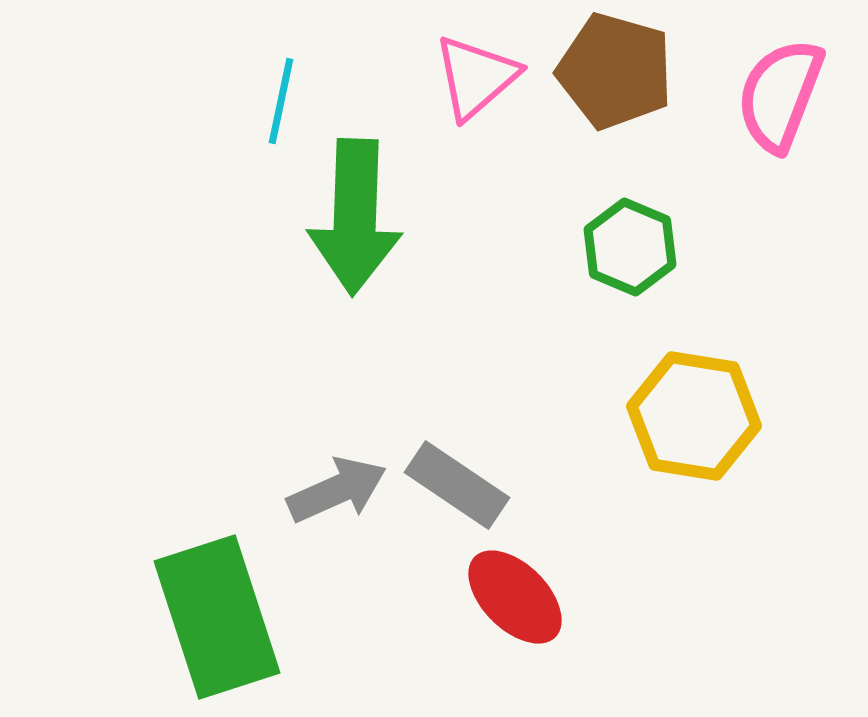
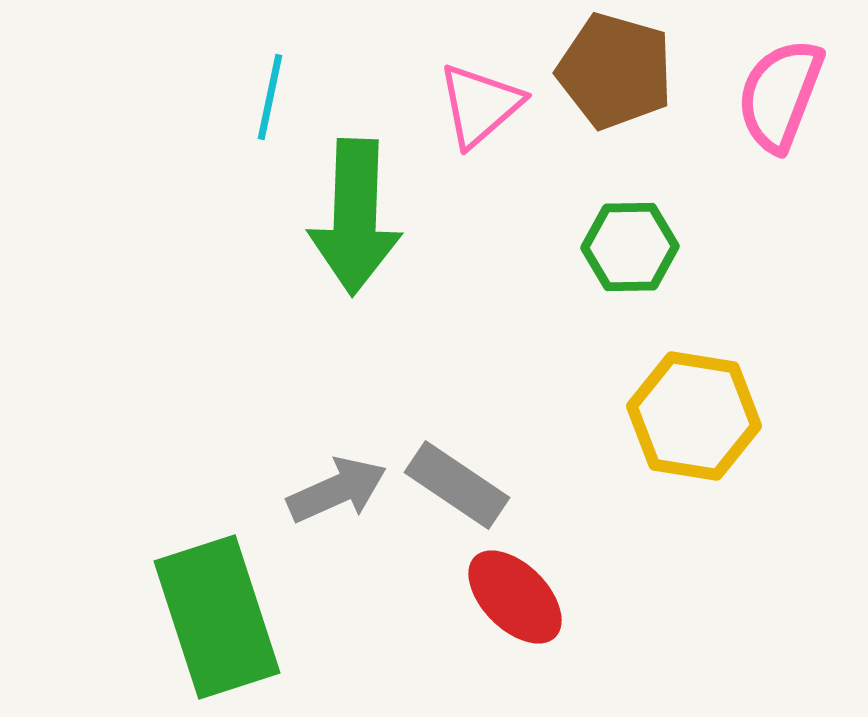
pink triangle: moved 4 px right, 28 px down
cyan line: moved 11 px left, 4 px up
green hexagon: rotated 24 degrees counterclockwise
